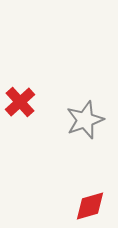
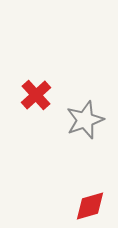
red cross: moved 16 px right, 7 px up
